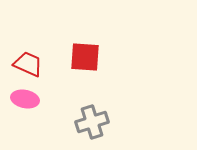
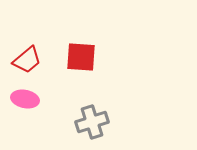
red square: moved 4 px left
red trapezoid: moved 1 px left, 4 px up; rotated 116 degrees clockwise
